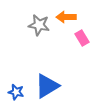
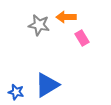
blue triangle: moved 1 px up
